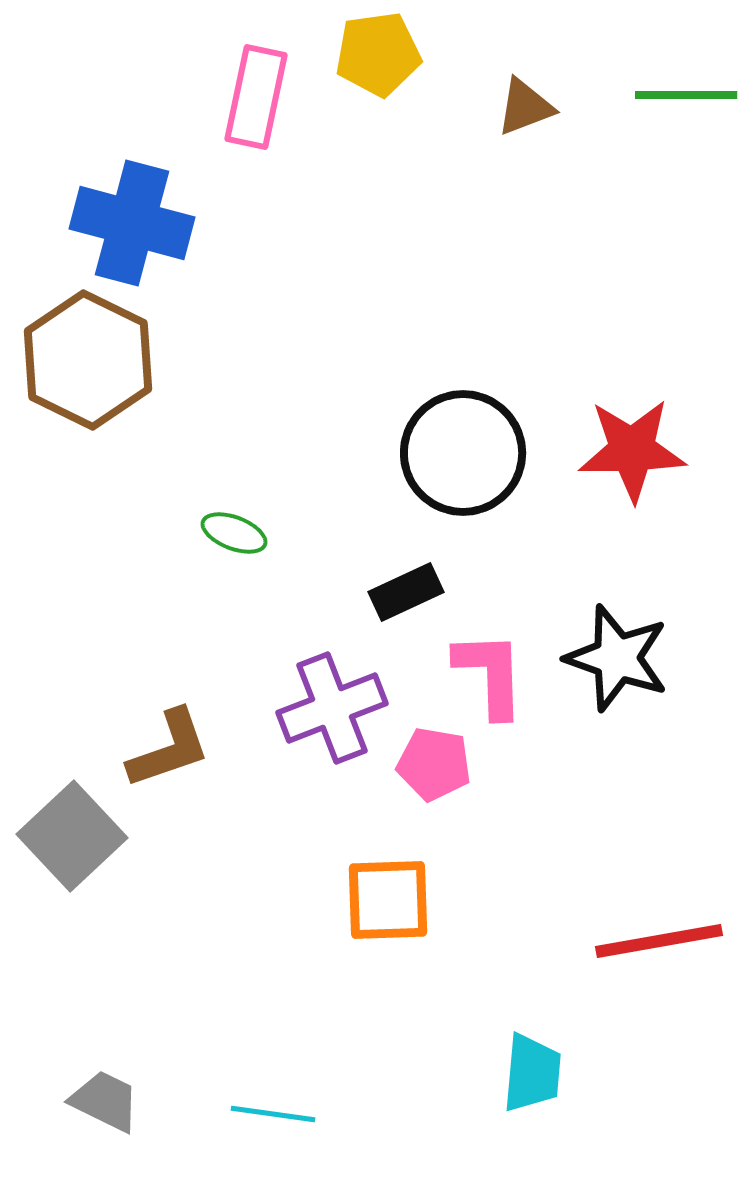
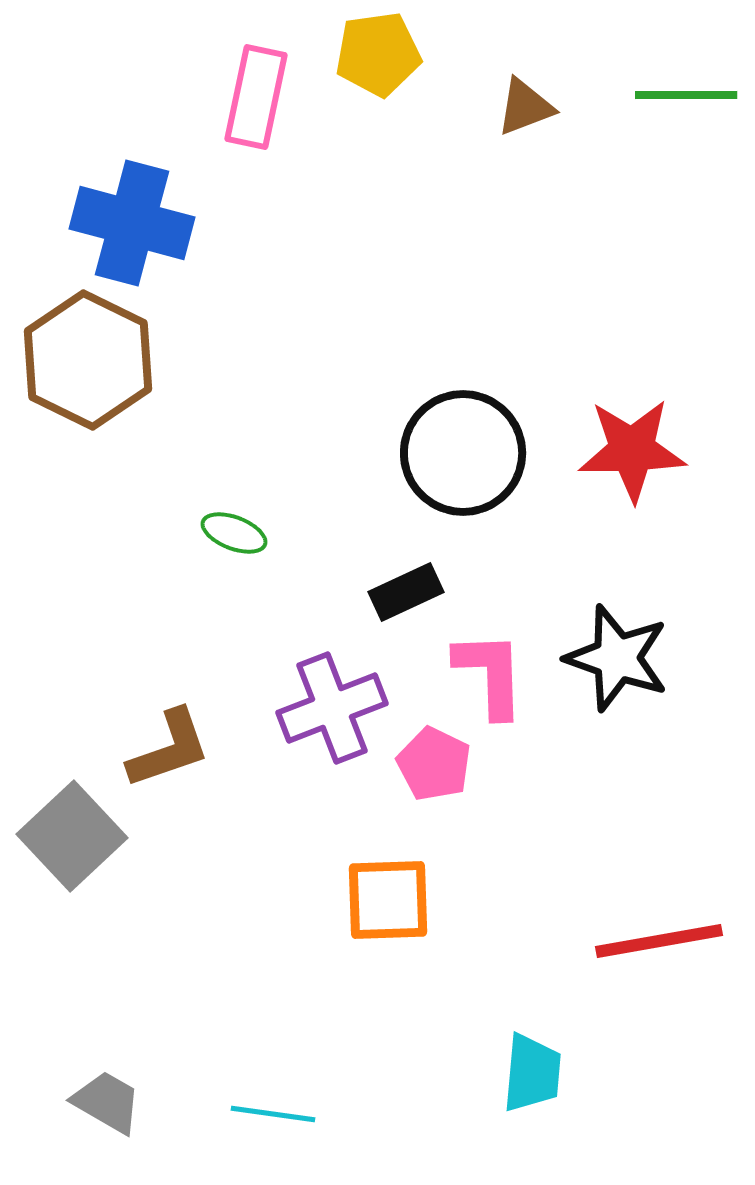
pink pentagon: rotated 16 degrees clockwise
gray trapezoid: moved 2 px right, 1 px down; rotated 4 degrees clockwise
